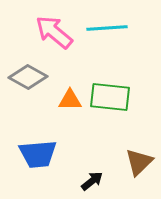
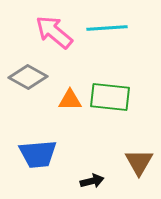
brown triangle: rotated 16 degrees counterclockwise
black arrow: rotated 25 degrees clockwise
